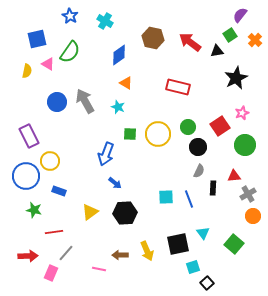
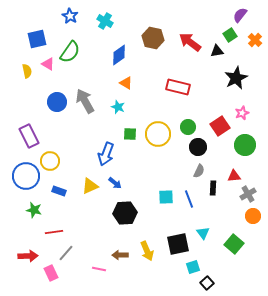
yellow semicircle at (27, 71): rotated 24 degrees counterclockwise
yellow triangle at (90, 212): moved 26 px up; rotated 12 degrees clockwise
pink rectangle at (51, 273): rotated 49 degrees counterclockwise
